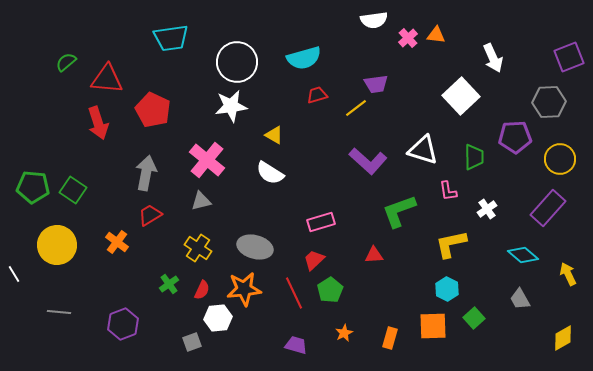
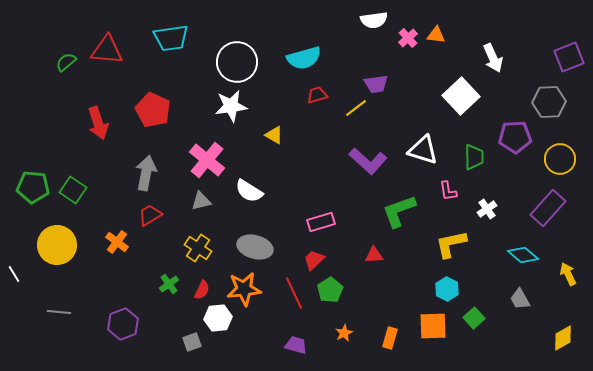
red triangle at (107, 79): moved 29 px up
white semicircle at (270, 173): moved 21 px left, 18 px down
